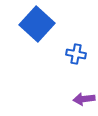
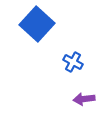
blue cross: moved 3 px left, 8 px down; rotated 18 degrees clockwise
